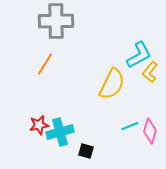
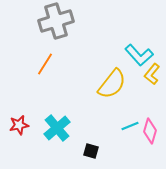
gray cross: rotated 16 degrees counterclockwise
cyan L-shape: rotated 76 degrees clockwise
yellow L-shape: moved 2 px right, 2 px down
yellow semicircle: rotated 12 degrees clockwise
red star: moved 20 px left
cyan cross: moved 3 px left, 4 px up; rotated 24 degrees counterclockwise
black square: moved 5 px right
